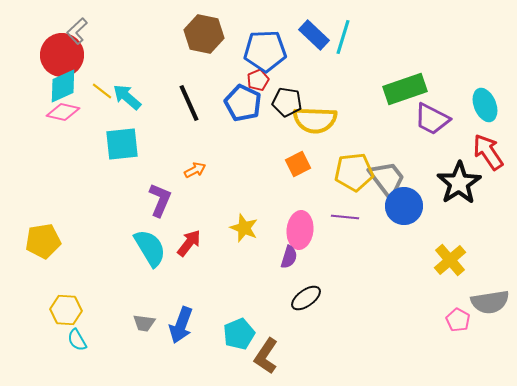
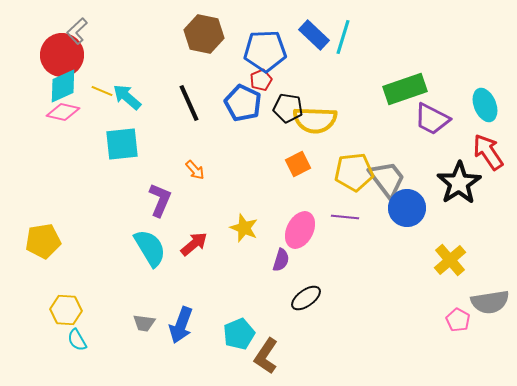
red pentagon at (258, 80): moved 3 px right
yellow line at (102, 91): rotated 15 degrees counterclockwise
black pentagon at (287, 102): moved 1 px right, 6 px down
orange arrow at (195, 170): rotated 75 degrees clockwise
blue circle at (404, 206): moved 3 px right, 2 px down
pink ellipse at (300, 230): rotated 21 degrees clockwise
red arrow at (189, 243): moved 5 px right, 1 px down; rotated 12 degrees clockwise
purple semicircle at (289, 257): moved 8 px left, 3 px down
